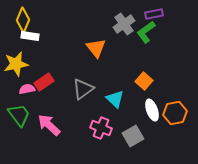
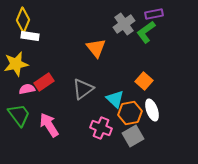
orange hexagon: moved 45 px left
pink arrow: rotated 15 degrees clockwise
